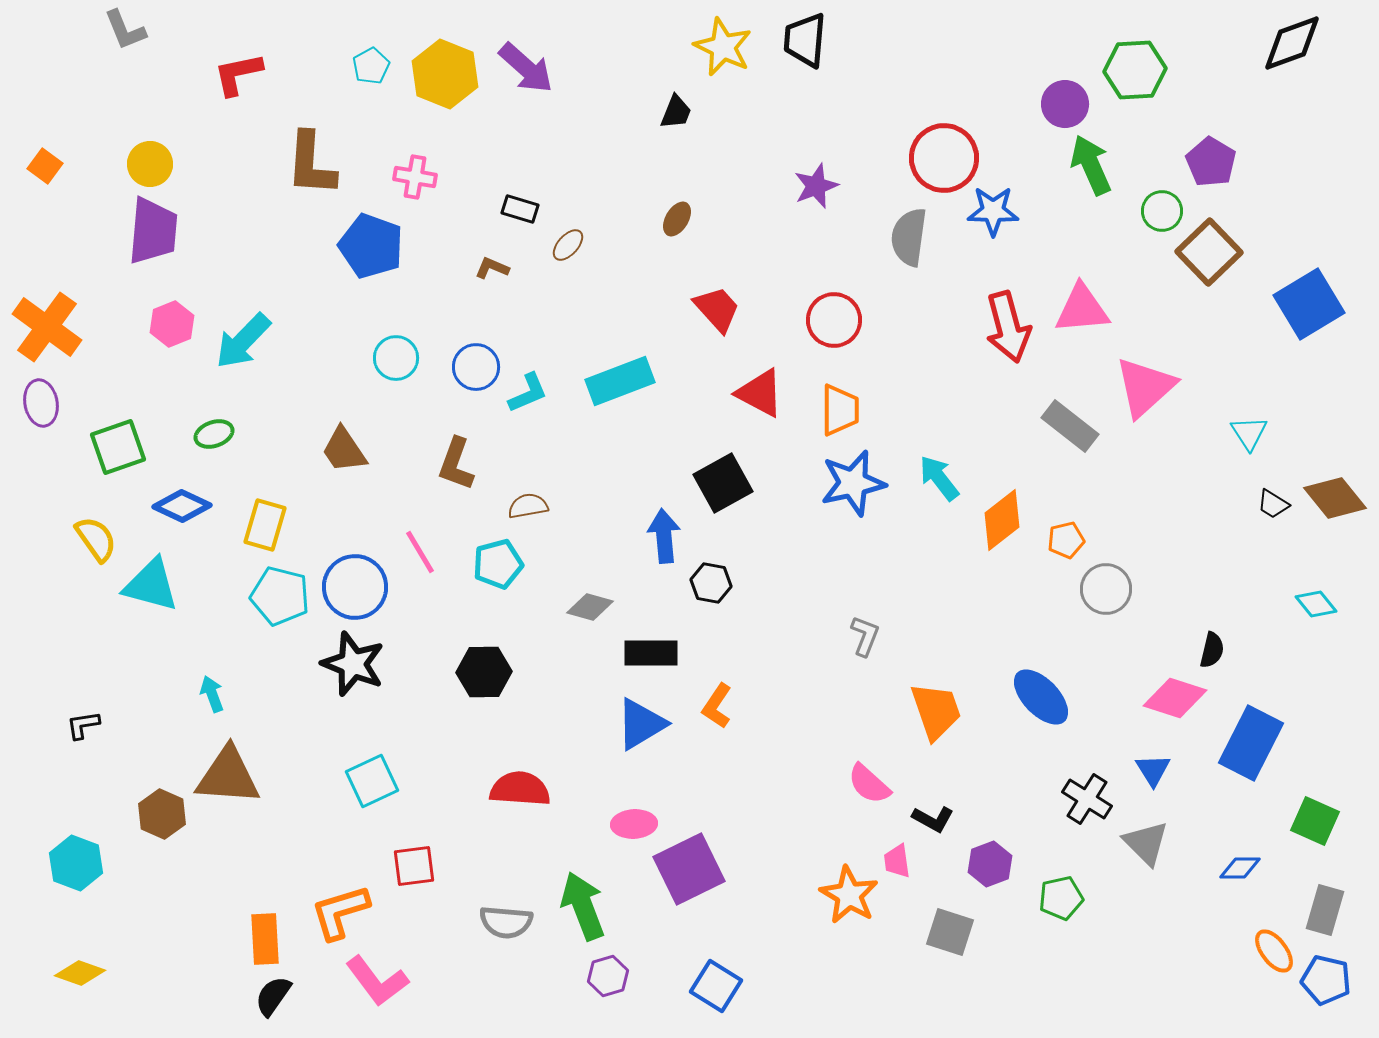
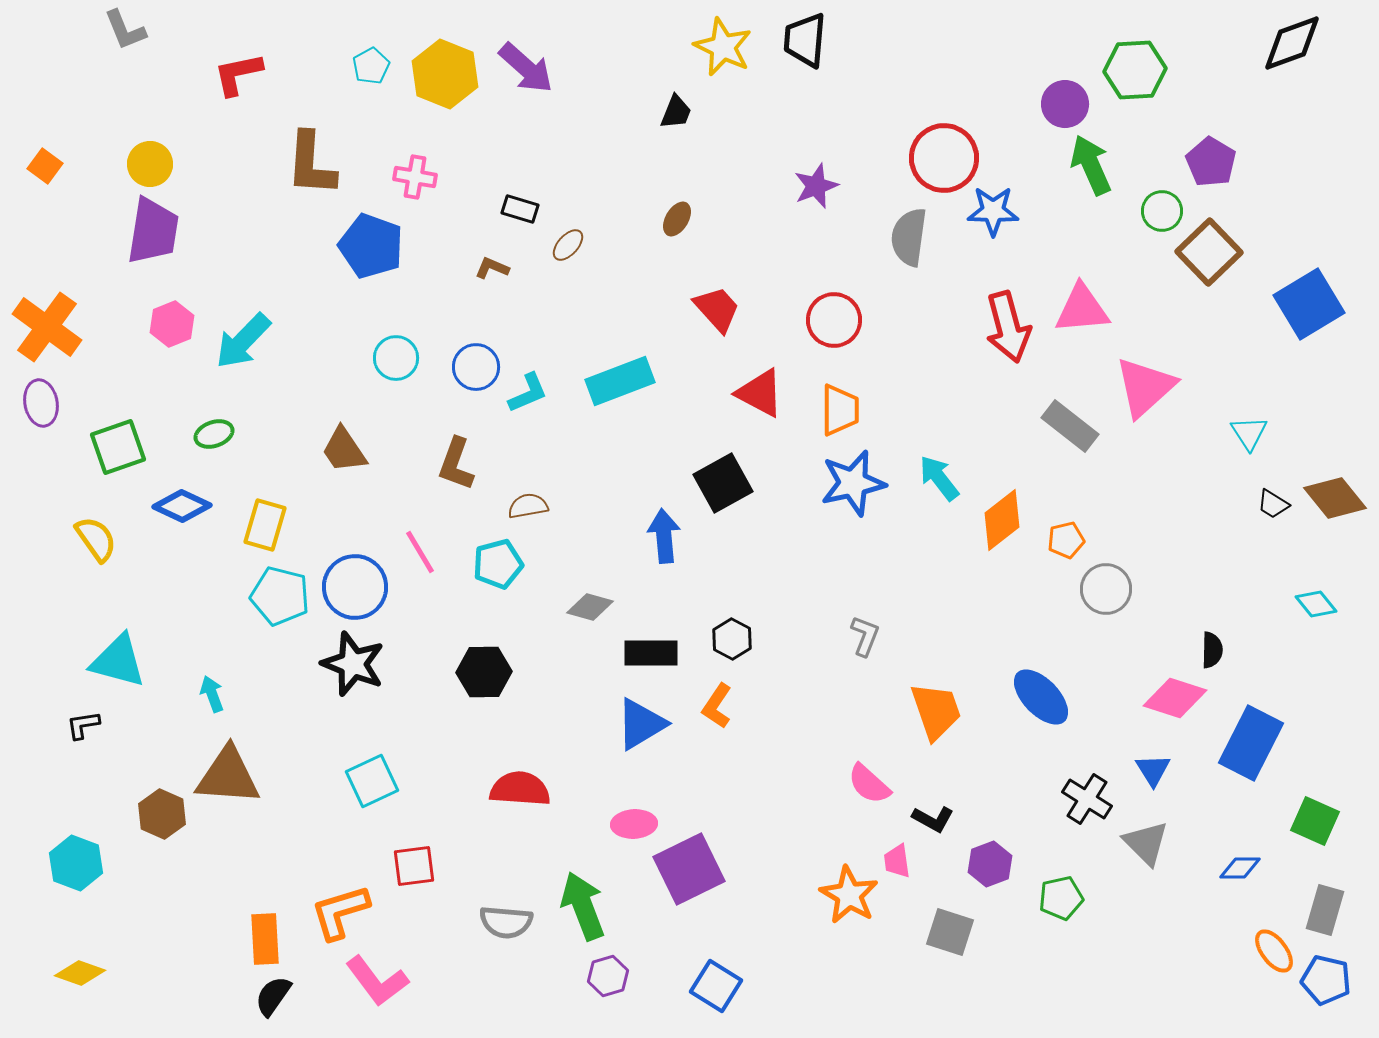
purple trapezoid at (153, 231): rotated 4 degrees clockwise
black hexagon at (711, 583): moved 21 px right, 56 px down; rotated 18 degrees clockwise
cyan triangle at (151, 585): moved 33 px left, 76 px down
black semicircle at (1212, 650): rotated 12 degrees counterclockwise
